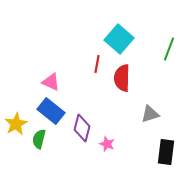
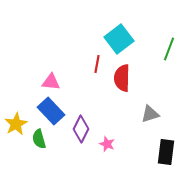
cyan square: rotated 12 degrees clockwise
pink triangle: rotated 18 degrees counterclockwise
blue rectangle: rotated 8 degrees clockwise
purple diamond: moved 1 px left, 1 px down; rotated 12 degrees clockwise
green semicircle: rotated 30 degrees counterclockwise
